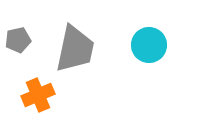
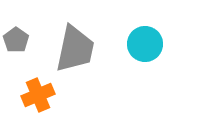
gray pentagon: moved 2 px left; rotated 25 degrees counterclockwise
cyan circle: moved 4 px left, 1 px up
